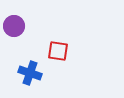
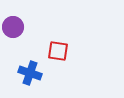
purple circle: moved 1 px left, 1 px down
